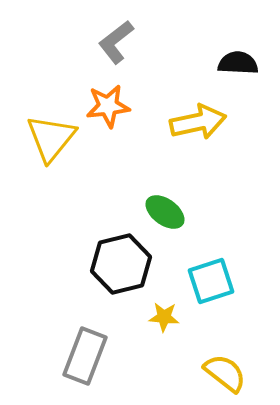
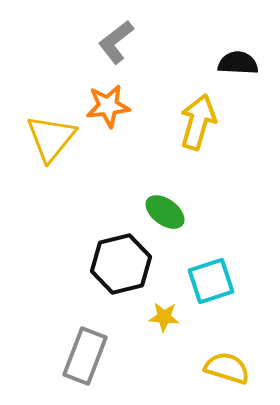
yellow arrow: rotated 62 degrees counterclockwise
yellow semicircle: moved 2 px right, 5 px up; rotated 21 degrees counterclockwise
